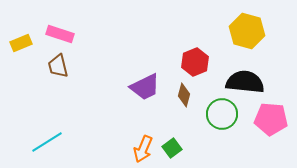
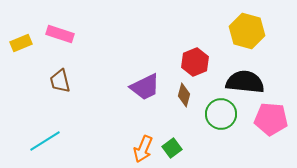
brown trapezoid: moved 2 px right, 15 px down
green circle: moved 1 px left
cyan line: moved 2 px left, 1 px up
